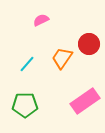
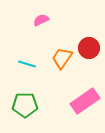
red circle: moved 4 px down
cyan line: rotated 66 degrees clockwise
